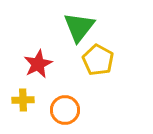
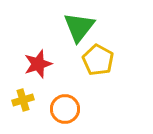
red star: rotated 8 degrees clockwise
yellow cross: rotated 15 degrees counterclockwise
orange circle: moved 1 px up
